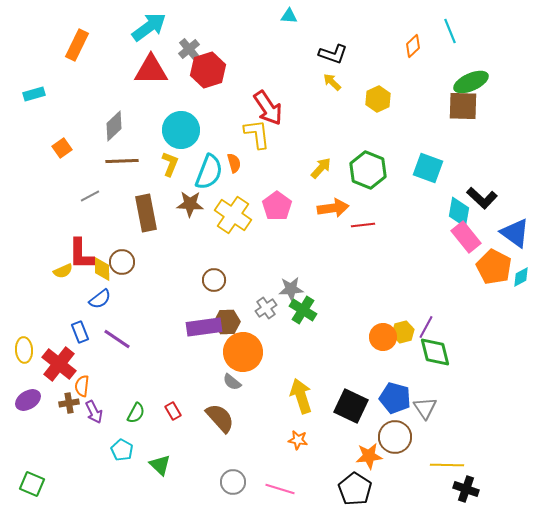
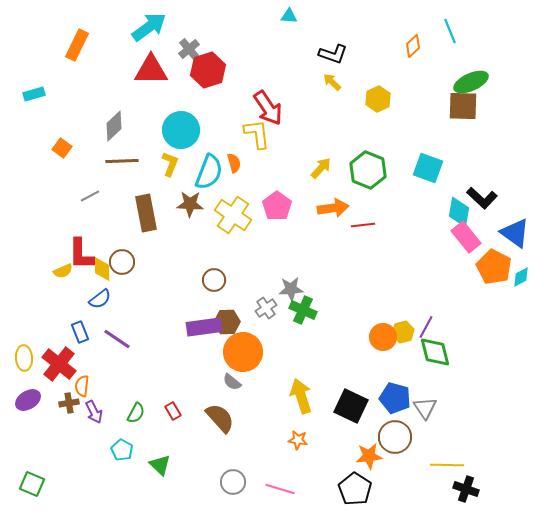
orange square at (62, 148): rotated 18 degrees counterclockwise
green cross at (303, 310): rotated 8 degrees counterclockwise
yellow ellipse at (24, 350): moved 8 px down
